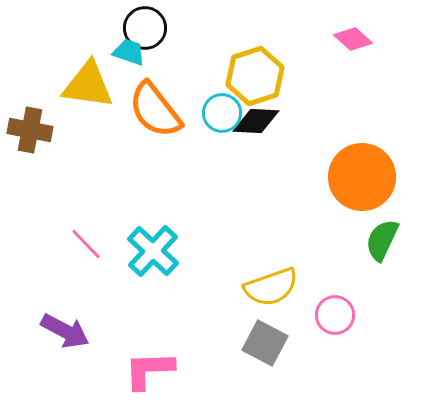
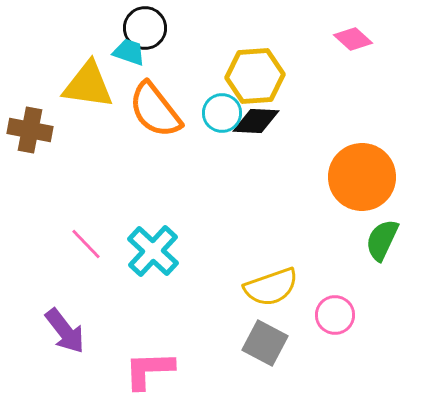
yellow hexagon: rotated 14 degrees clockwise
purple arrow: rotated 24 degrees clockwise
